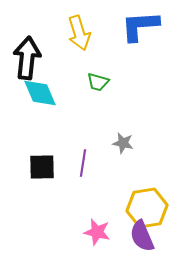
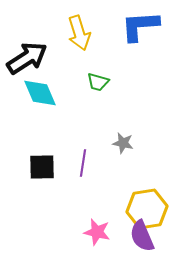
black arrow: rotated 51 degrees clockwise
yellow hexagon: moved 1 px down
